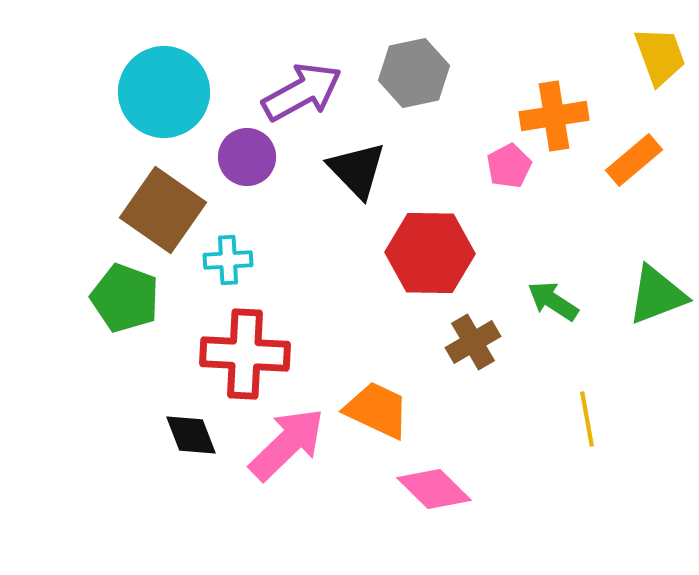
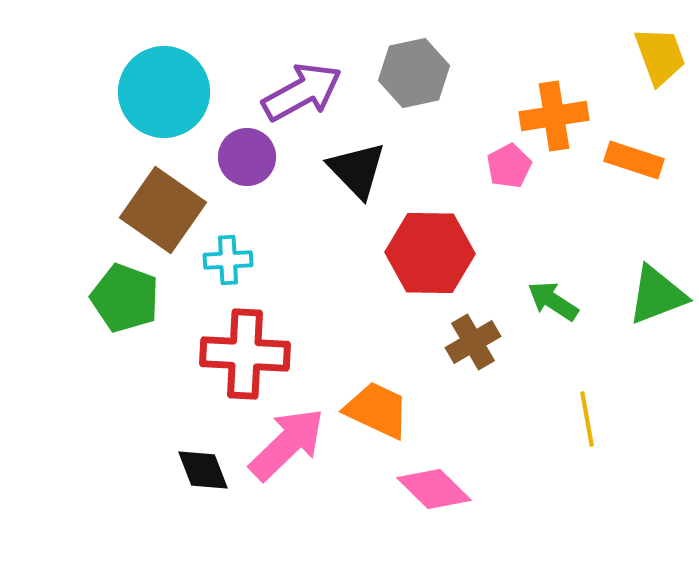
orange rectangle: rotated 58 degrees clockwise
black diamond: moved 12 px right, 35 px down
